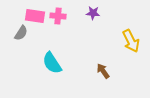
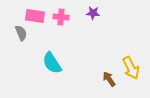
pink cross: moved 3 px right, 1 px down
gray semicircle: rotated 56 degrees counterclockwise
yellow arrow: moved 27 px down
brown arrow: moved 6 px right, 8 px down
